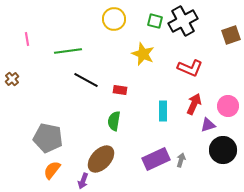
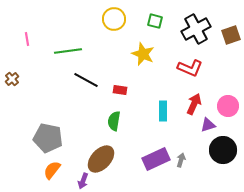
black cross: moved 13 px right, 8 px down
